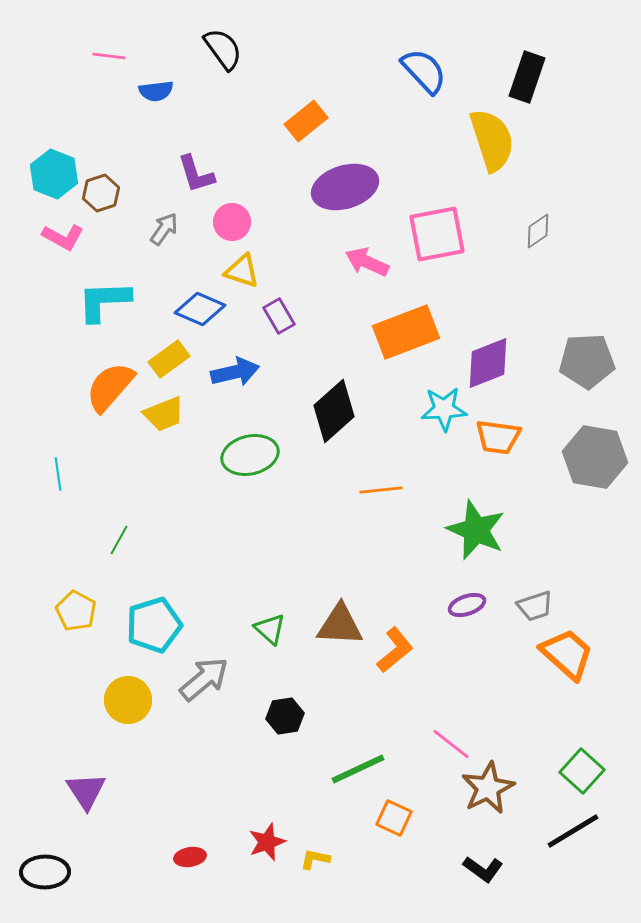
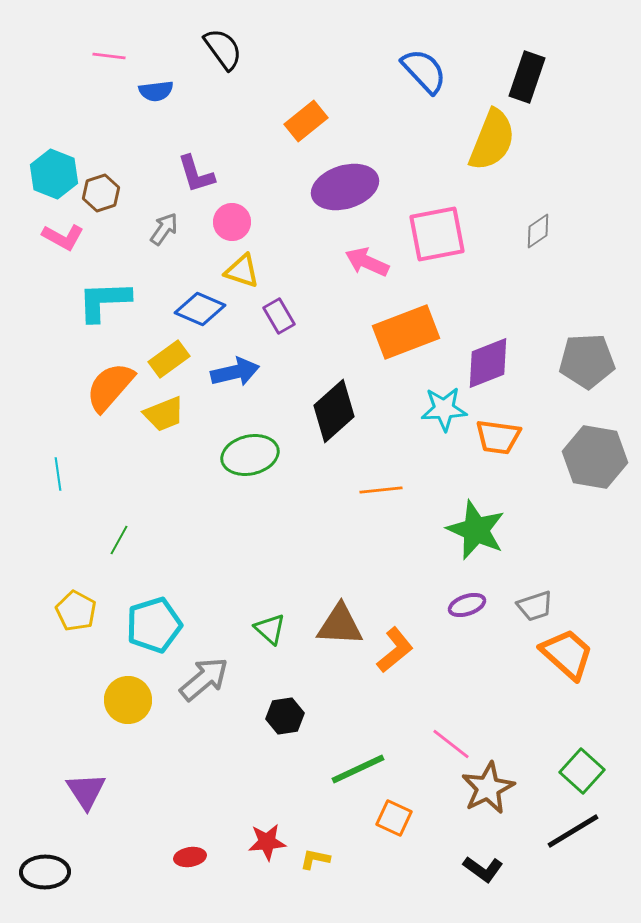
yellow semicircle at (492, 140): rotated 40 degrees clockwise
red star at (267, 842): rotated 15 degrees clockwise
